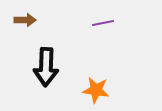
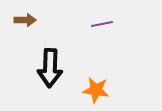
purple line: moved 1 px left, 1 px down
black arrow: moved 4 px right, 1 px down
